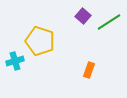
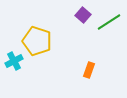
purple square: moved 1 px up
yellow pentagon: moved 3 px left
cyan cross: moved 1 px left; rotated 12 degrees counterclockwise
